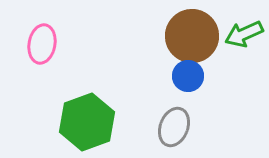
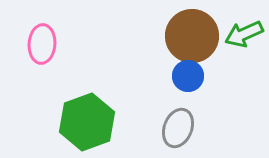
pink ellipse: rotated 6 degrees counterclockwise
gray ellipse: moved 4 px right, 1 px down
